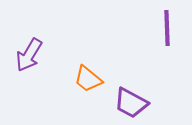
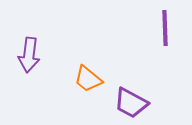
purple line: moved 2 px left
purple arrow: rotated 24 degrees counterclockwise
